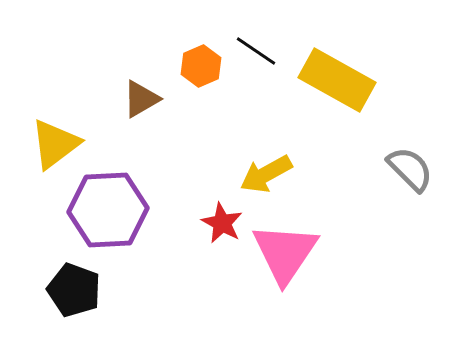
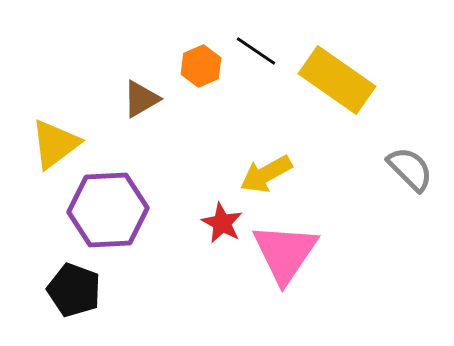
yellow rectangle: rotated 6 degrees clockwise
